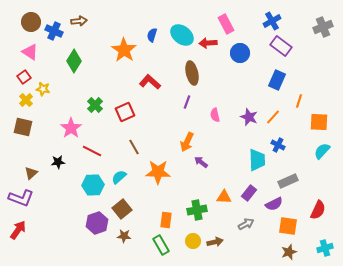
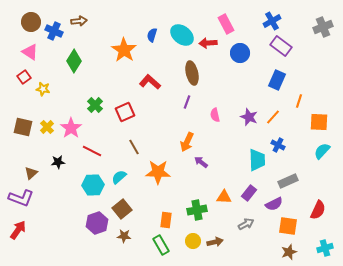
yellow cross at (26, 100): moved 21 px right, 27 px down
